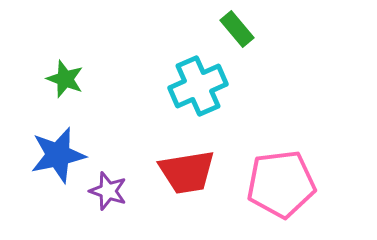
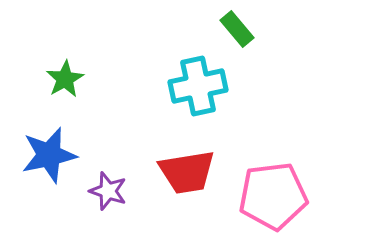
green star: rotated 21 degrees clockwise
cyan cross: rotated 12 degrees clockwise
blue star: moved 9 px left
pink pentagon: moved 8 px left, 12 px down
